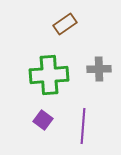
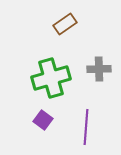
green cross: moved 2 px right, 3 px down; rotated 12 degrees counterclockwise
purple line: moved 3 px right, 1 px down
